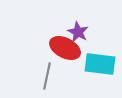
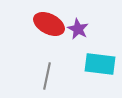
purple star: moved 3 px up
red ellipse: moved 16 px left, 24 px up
